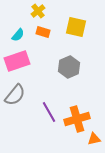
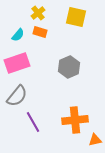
yellow cross: moved 2 px down
yellow square: moved 10 px up
orange rectangle: moved 3 px left
pink rectangle: moved 2 px down
gray semicircle: moved 2 px right, 1 px down
purple line: moved 16 px left, 10 px down
orange cross: moved 2 px left, 1 px down; rotated 10 degrees clockwise
orange triangle: moved 1 px right, 1 px down
